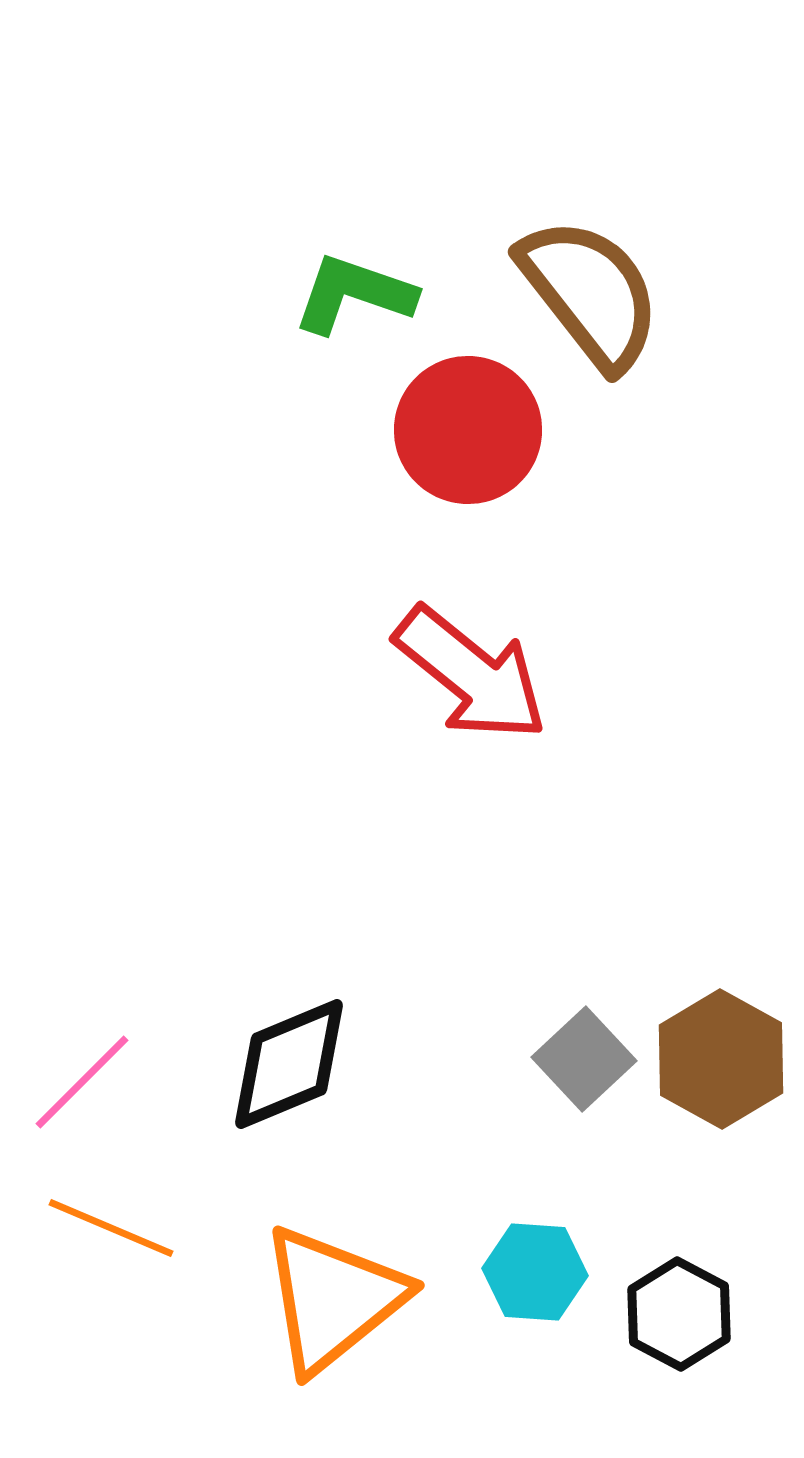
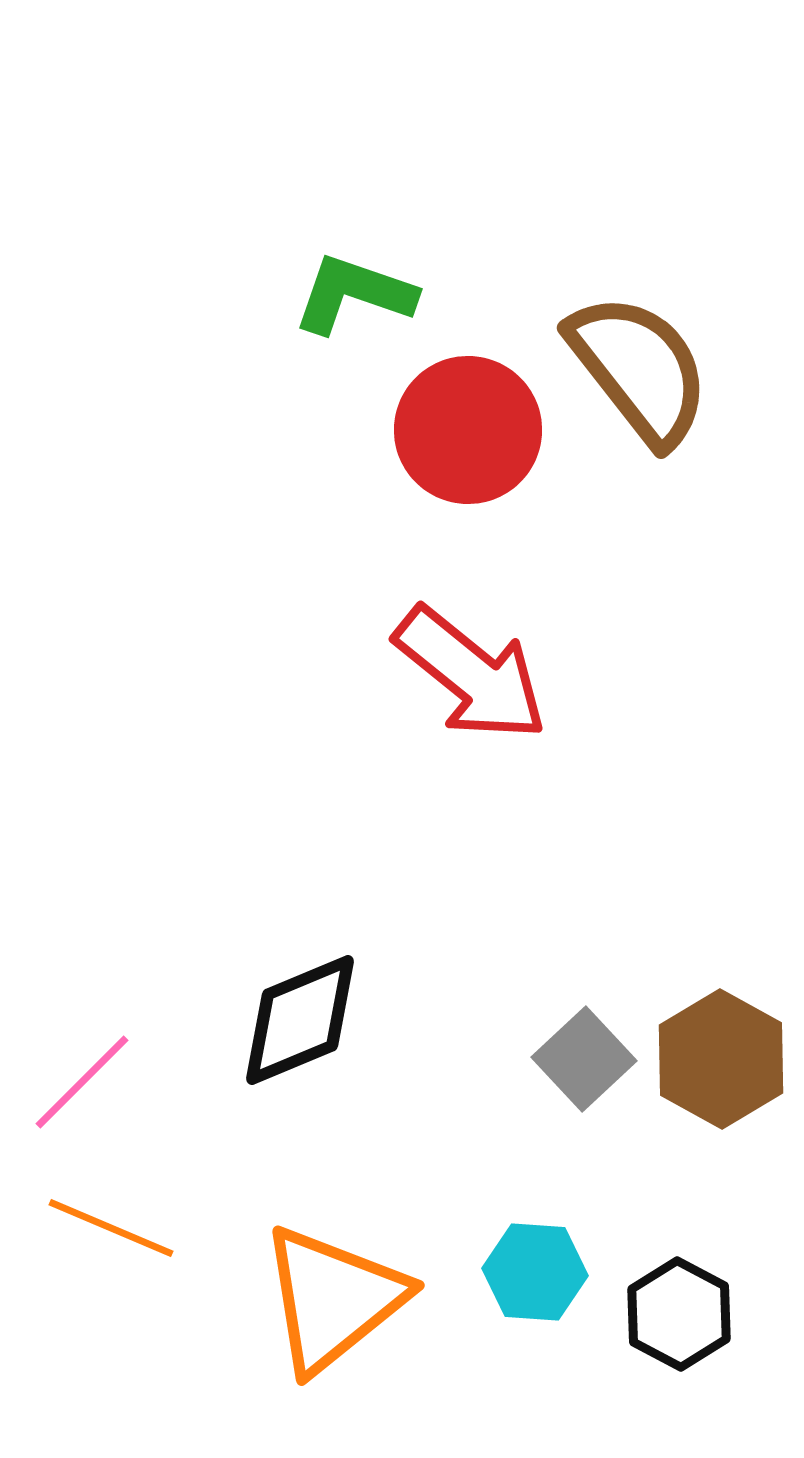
brown semicircle: moved 49 px right, 76 px down
black diamond: moved 11 px right, 44 px up
